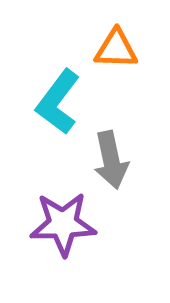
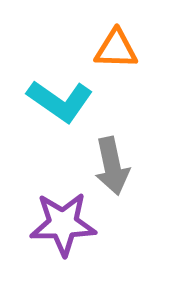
cyan L-shape: moved 2 px right, 1 px up; rotated 92 degrees counterclockwise
gray arrow: moved 1 px right, 6 px down
